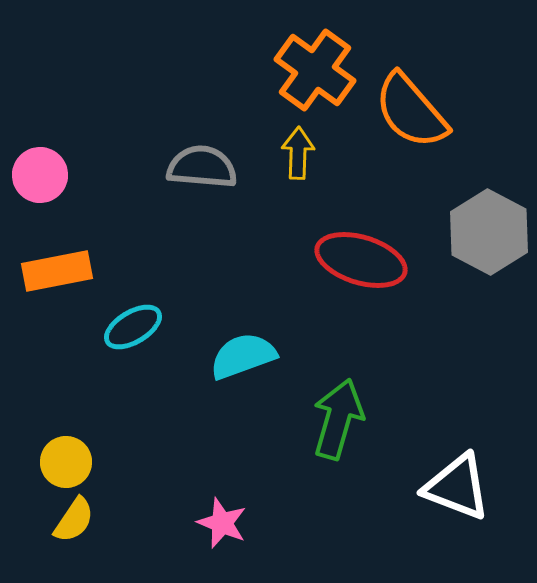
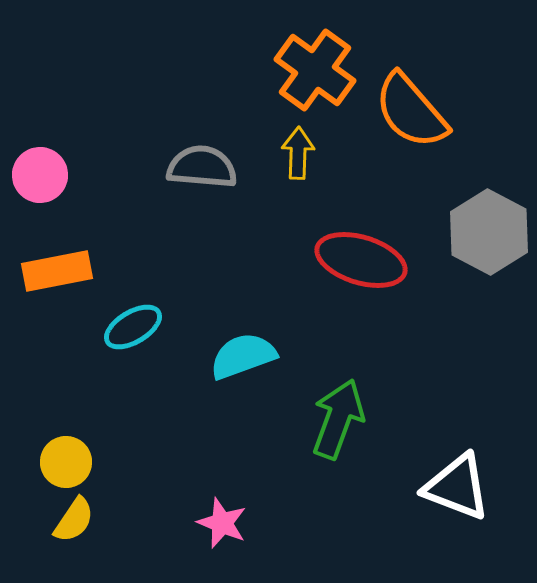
green arrow: rotated 4 degrees clockwise
